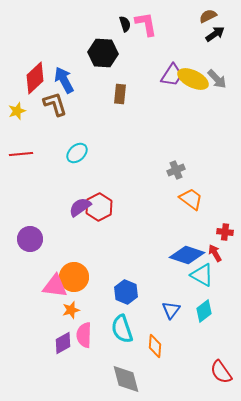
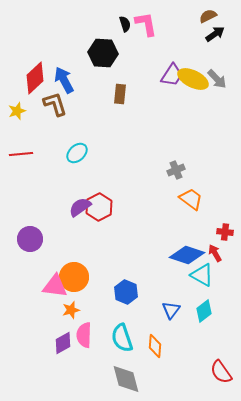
cyan semicircle: moved 9 px down
